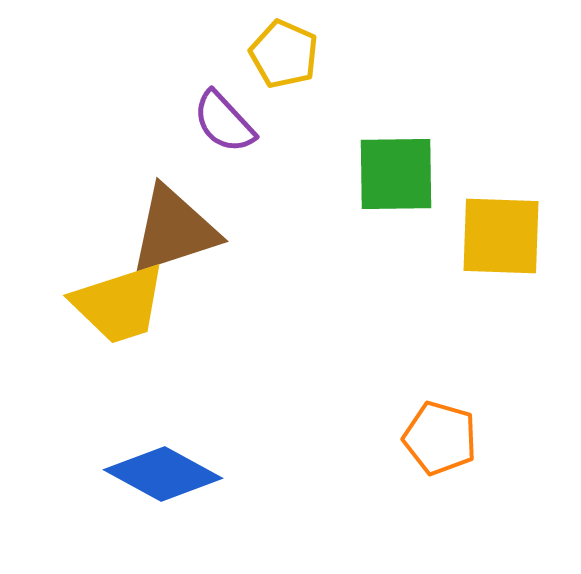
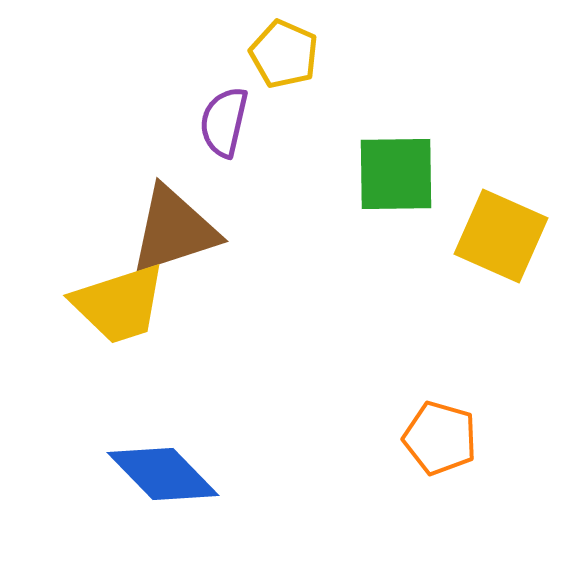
purple semicircle: rotated 56 degrees clockwise
yellow square: rotated 22 degrees clockwise
blue diamond: rotated 17 degrees clockwise
